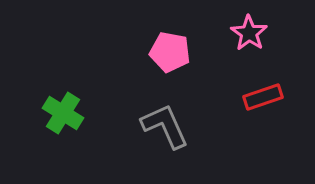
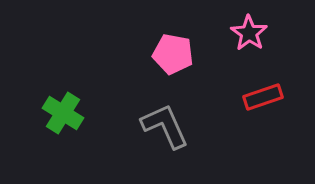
pink pentagon: moved 3 px right, 2 px down
